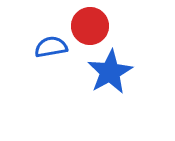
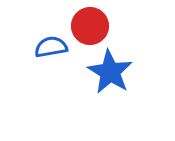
blue star: rotated 12 degrees counterclockwise
